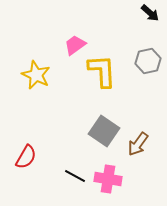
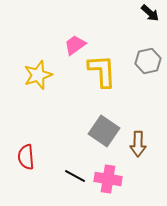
yellow star: moved 2 px right; rotated 28 degrees clockwise
brown arrow: rotated 35 degrees counterclockwise
red semicircle: rotated 145 degrees clockwise
